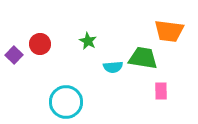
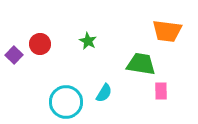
orange trapezoid: moved 2 px left
green trapezoid: moved 2 px left, 6 px down
cyan semicircle: moved 9 px left, 26 px down; rotated 54 degrees counterclockwise
